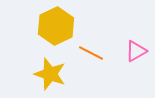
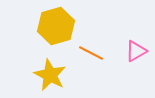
yellow hexagon: rotated 9 degrees clockwise
yellow star: moved 1 px down; rotated 8 degrees clockwise
